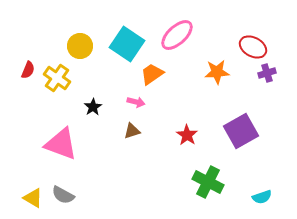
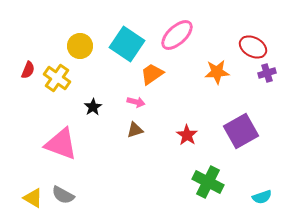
brown triangle: moved 3 px right, 1 px up
